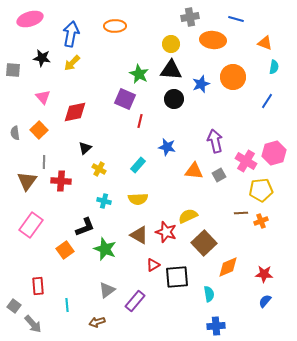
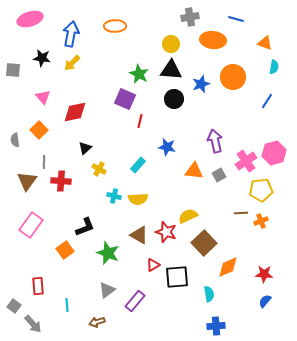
gray semicircle at (15, 133): moved 7 px down
pink cross at (246, 161): rotated 25 degrees clockwise
cyan cross at (104, 201): moved 10 px right, 5 px up
green star at (105, 249): moved 3 px right, 4 px down
